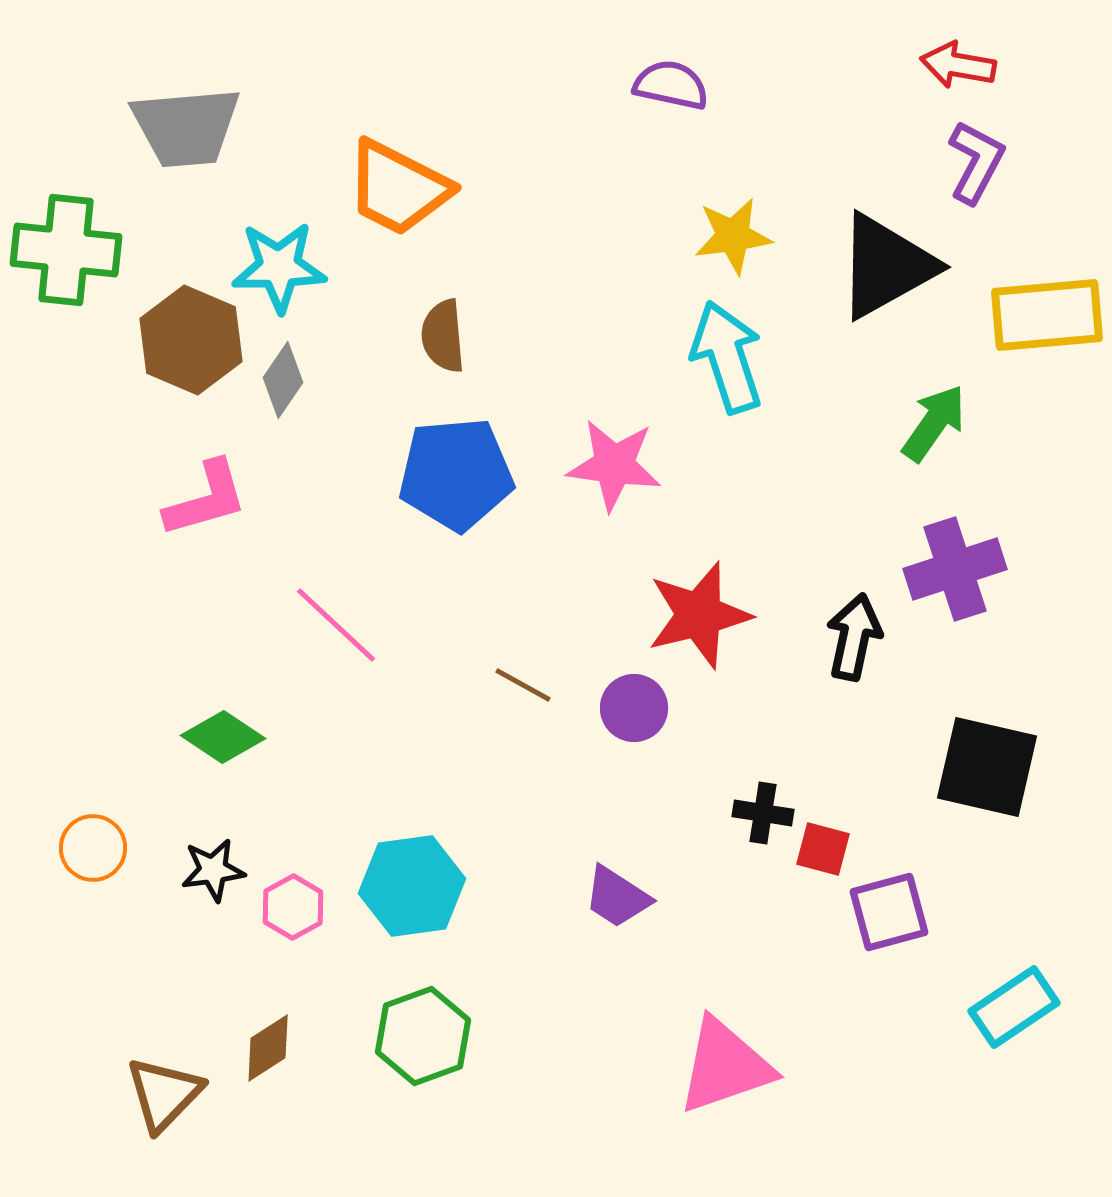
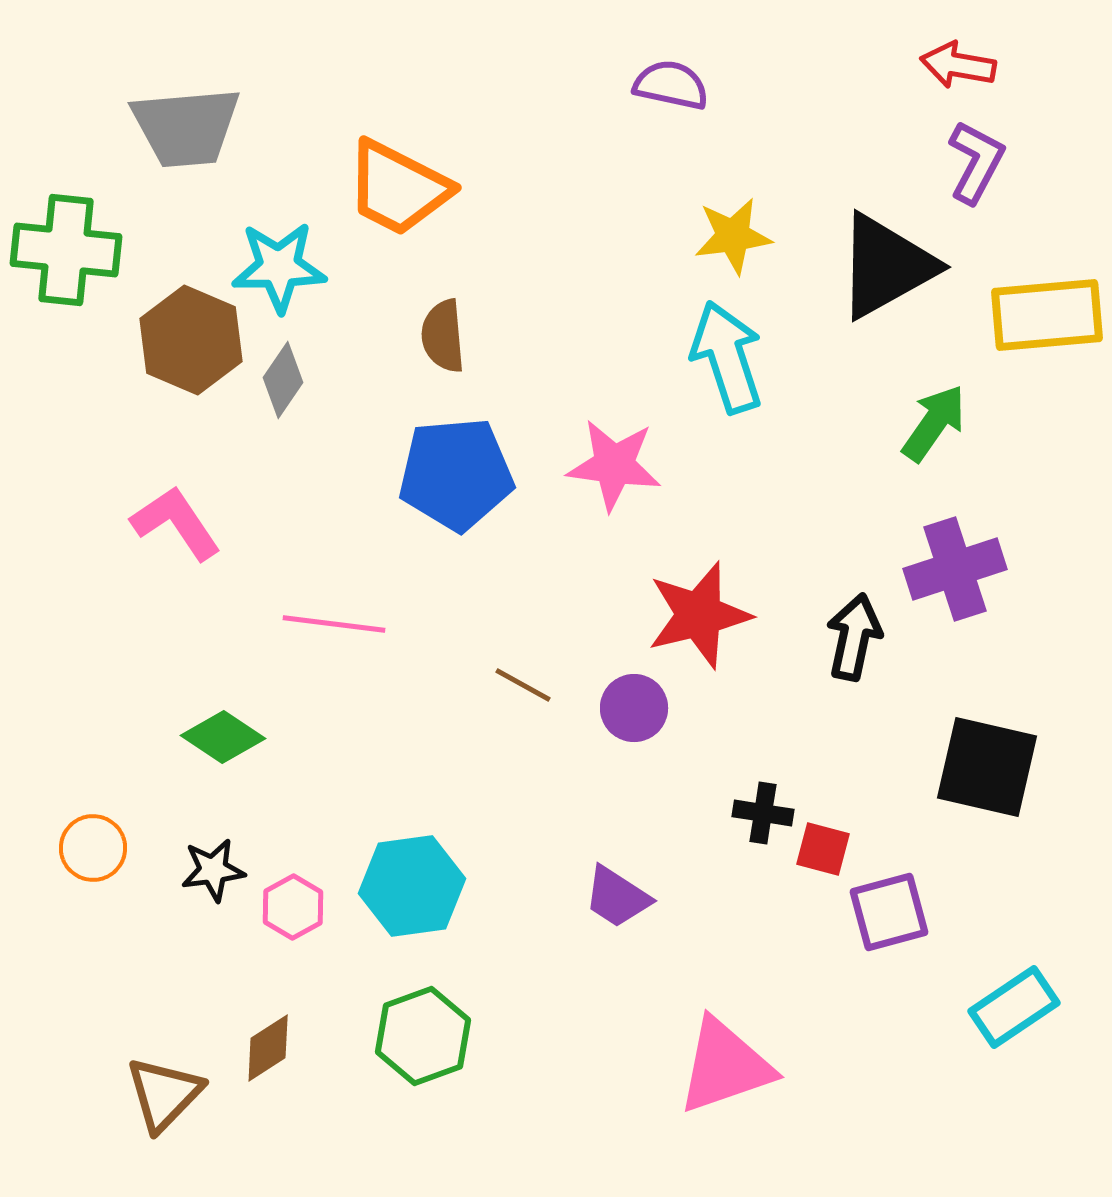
pink L-shape: moved 30 px left, 24 px down; rotated 108 degrees counterclockwise
pink line: moved 2 px left, 1 px up; rotated 36 degrees counterclockwise
